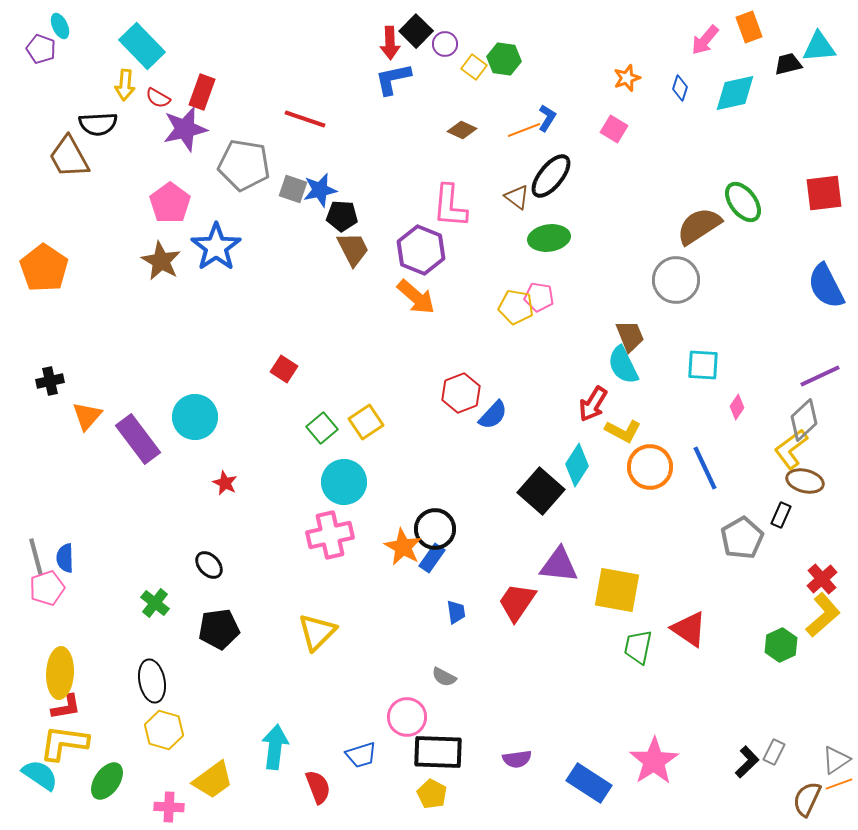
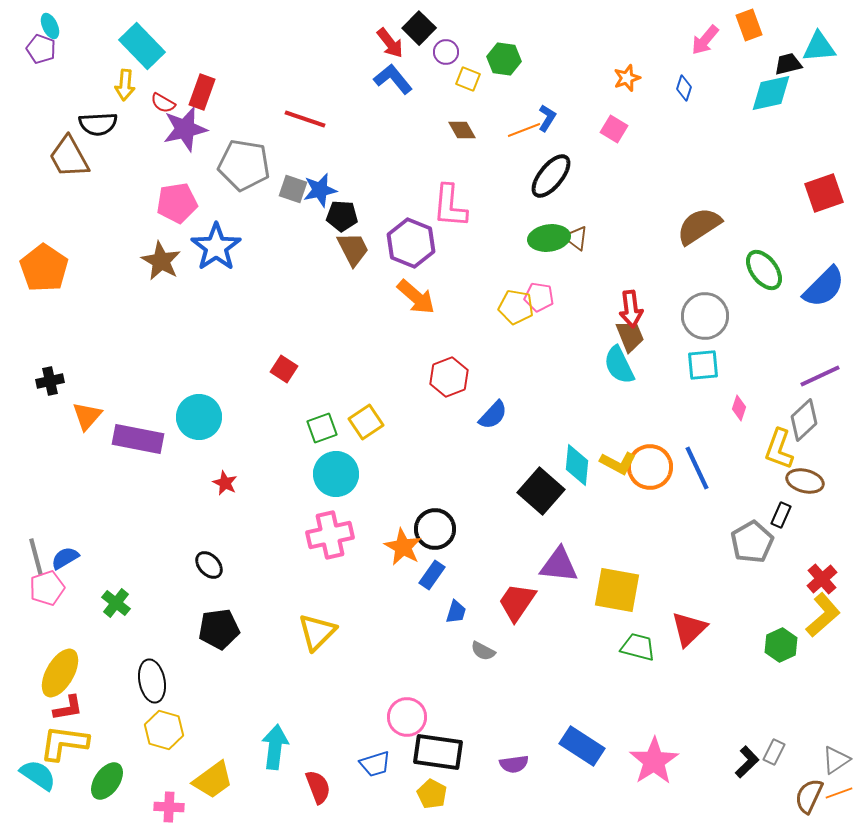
cyan ellipse at (60, 26): moved 10 px left
orange rectangle at (749, 27): moved 2 px up
black square at (416, 31): moved 3 px right, 3 px up
red arrow at (390, 43): rotated 36 degrees counterclockwise
purple circle at (445, 44): moved 1 px right, 8 px down
yellow square at (474, 67): moved 6 px left, 12 px down; rotated 15 degrees counterclockwise
blue L-shape at (393, 79): rotated 63 degrees clockwise
blue diamond at (680, 88): moved 4 px right
cyan diamond at (735, 93): moved 36 px right
red semicircle at (158, 98): moved 5 px right, 5 px down
brown diamond at (462, 130): rotated 36 degrees clockwise
red square at (824, 193): rotated 12 degrees counterclockwise
brown triangle at (517, 197): moved 59 px right, 41 px down
green ellipse at (743, 202): moved 21 px right, 68 px down
pink pentagon at (170, 203): moved 7 px right; rotated 27 degrees clockwise
purple hexagon at (421, 250): moved 10 px left, 7 px up
gray circle at (676, 280): moved 29 px right, 36 px down
blue semicircle at (826, 286): moved 2 px left, 1 px down; rotated 108 degrees counterclockwise
cyan semicircle at (623, 365): moved 4 px left
cyan square at (703, 365): rotated 8 degrees counterclockwise
red hexagon at (461, 393): moved 12 px left, 16 px up
red arrow at (593, 404): moved 38 px right, 95 px up; rotated 39 degrees counterclockwise
pink diamond at (737, 407): moved 2 px right, 1 px down; rotated 15 degrees counterclockwise
cyan circle at (195, 417): moved 4 px right
green square at (322, 428): rotated 20 degrees clockwise
yellow L-shape at (623, 431): moved 5 px left, 32 px down
purple rectangle at (138, 439): rotated 42 degrees counterclockwise
yellow L-shape at (791, 449): moved 12 px left; rotated 33 degrees counterclockwise
cyan diamond at (577, 465): rotated 27 degrees counterclockwise
blue line at (705, 468): moved 8 px left
cyan circle at (344, 482): moved 8 px left, 8 px up
gray pentagon at (742, 538): moved 10 px right, 4 px down
blue semicircle at (65, 558): rotated 60 degrees clockwise
blue rectangle at (432, 558): moved 17 px down
green cross at (155, 603): moved 39 px left
blue trapezoid at (456, 612): rotated 25 degrees clockwise
red triangle at (689, 629): rotated 42 degrees clockwise
green trapezoid at (638, 647): rotated 93 degrees clockwise
yellow ellipse at (60, 673): rotated 27 degrees clockwise
gray semicircle at (444, 677): moved 39 px right, 26 px up
red L-shape at (66, 707): moved 2 px right, 1 px down
black rectangle at (438, 752): rotated 6 degrees clockwise
blue trapezoid at (361, 755): moved 14 px right, 9 px down
purple semicircle at (517, 759): moved 3 px left, 5 px down
cyan semicircle at (40, 775): moved 2 px left
blue rectangle at (589, 783): moved 7 px left, 37 px up
orange line at (839, 784): moved 9 px down
brown semicircle at (807, 799): moved 2 px right, 3 px up
